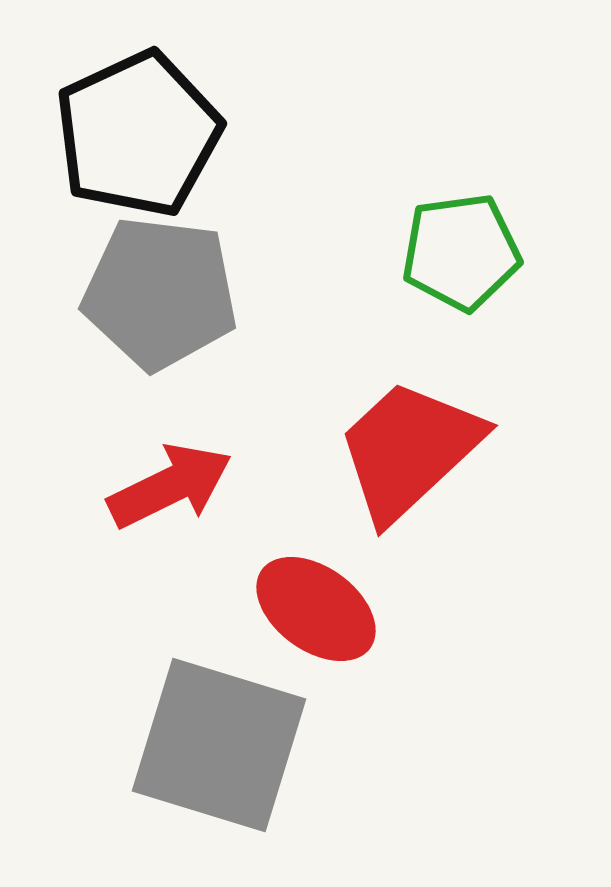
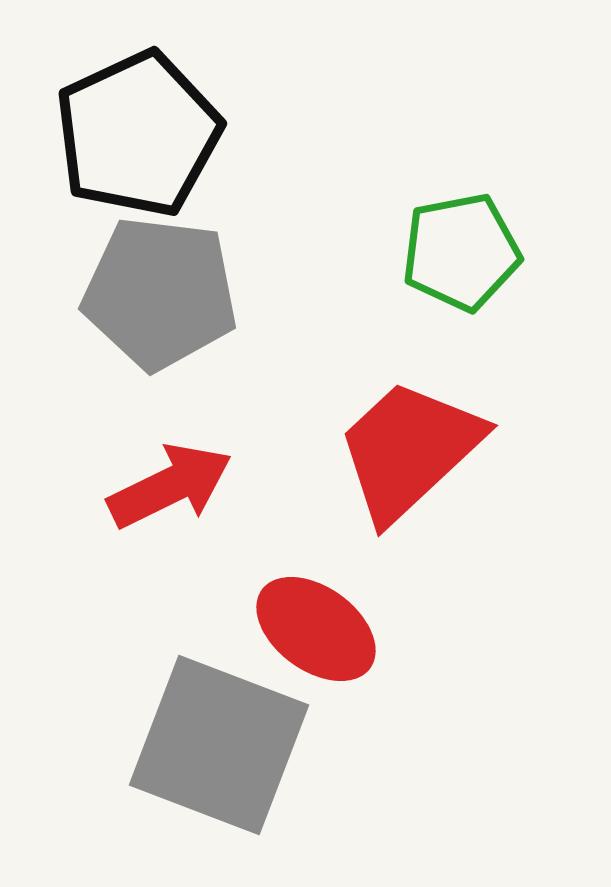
green pentagon: rotated 3 degrees counterclockwise
red ellipse: moved 20 px down
gray square: rotated 4 degrees clockwise
